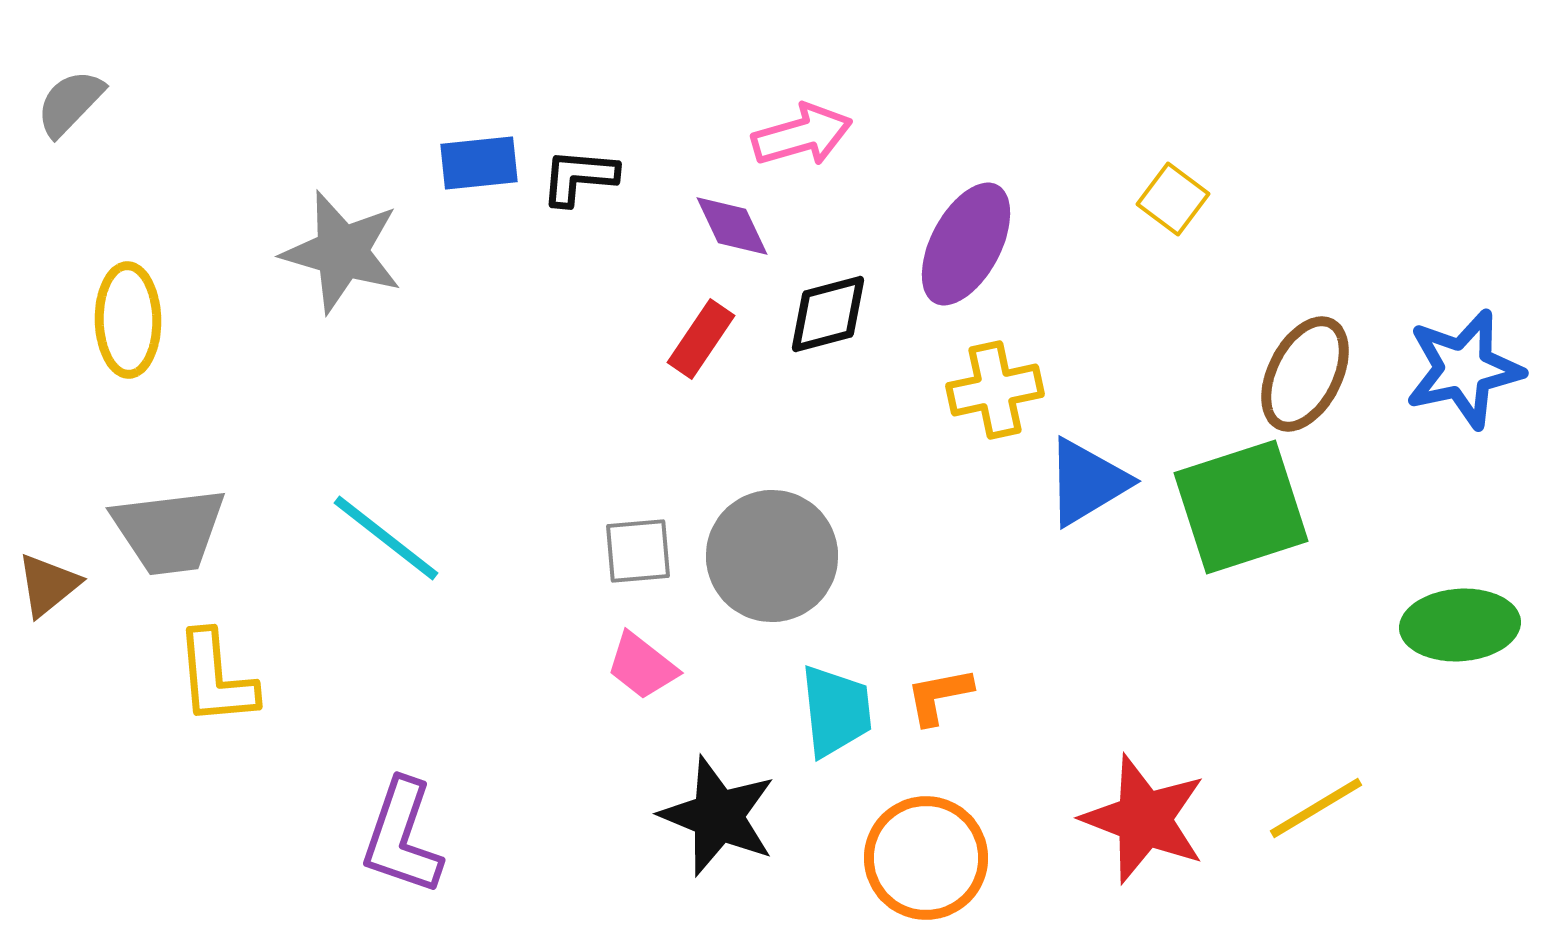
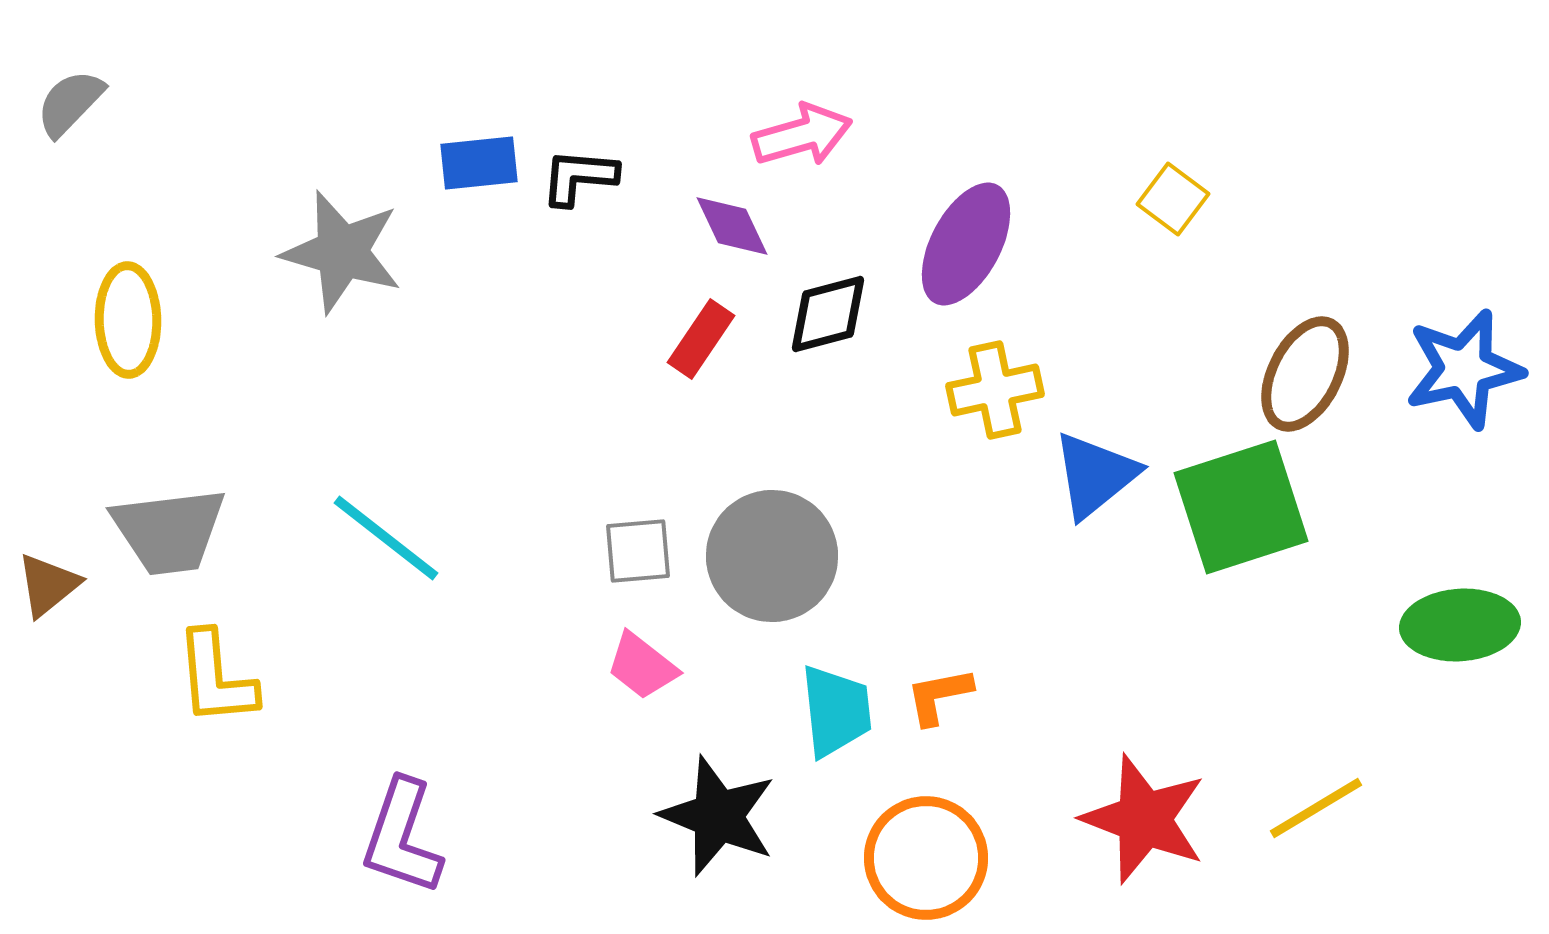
blue triangle: moved 8 px right, 7 px up; rotated 8 degrees counterclockwise
